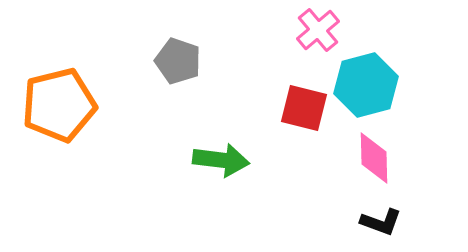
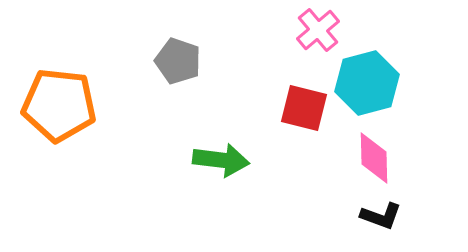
cyan hexagon: moved 1 px right, 2 px up
orange pentagon: rotated 20 degrees clockwise
black L-shape: moved 6 px up
